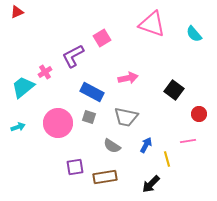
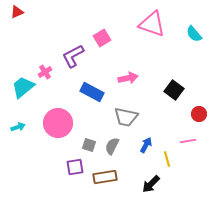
gray square: moved 28 px down
gray semicircle: rotated 84 degrees clockwise
